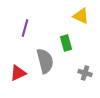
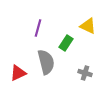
yellow triangle: moved 7 px right, 10 px down
purple line: moved 13 px right
green rectangle: rotated 49 degrees clockwise
gray semicircle: moved 1 px right, 1 px down
